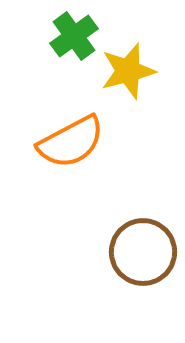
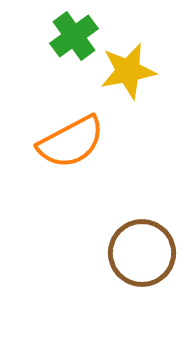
yellow star: rotated 4 degrees clockwise
brown circle: moved 1 px left, 1 px down
